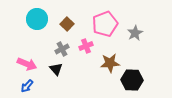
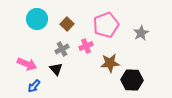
pink pentagon: moved 1 px right, 1 px down
gray star: moved 6 px right
blue arrow: moved 7 px right
